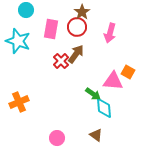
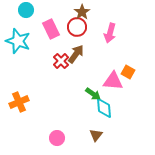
pink rectangle: rotated 36 degrees counterclockwise
brown triangle: rotated 32 degrees clockwise
